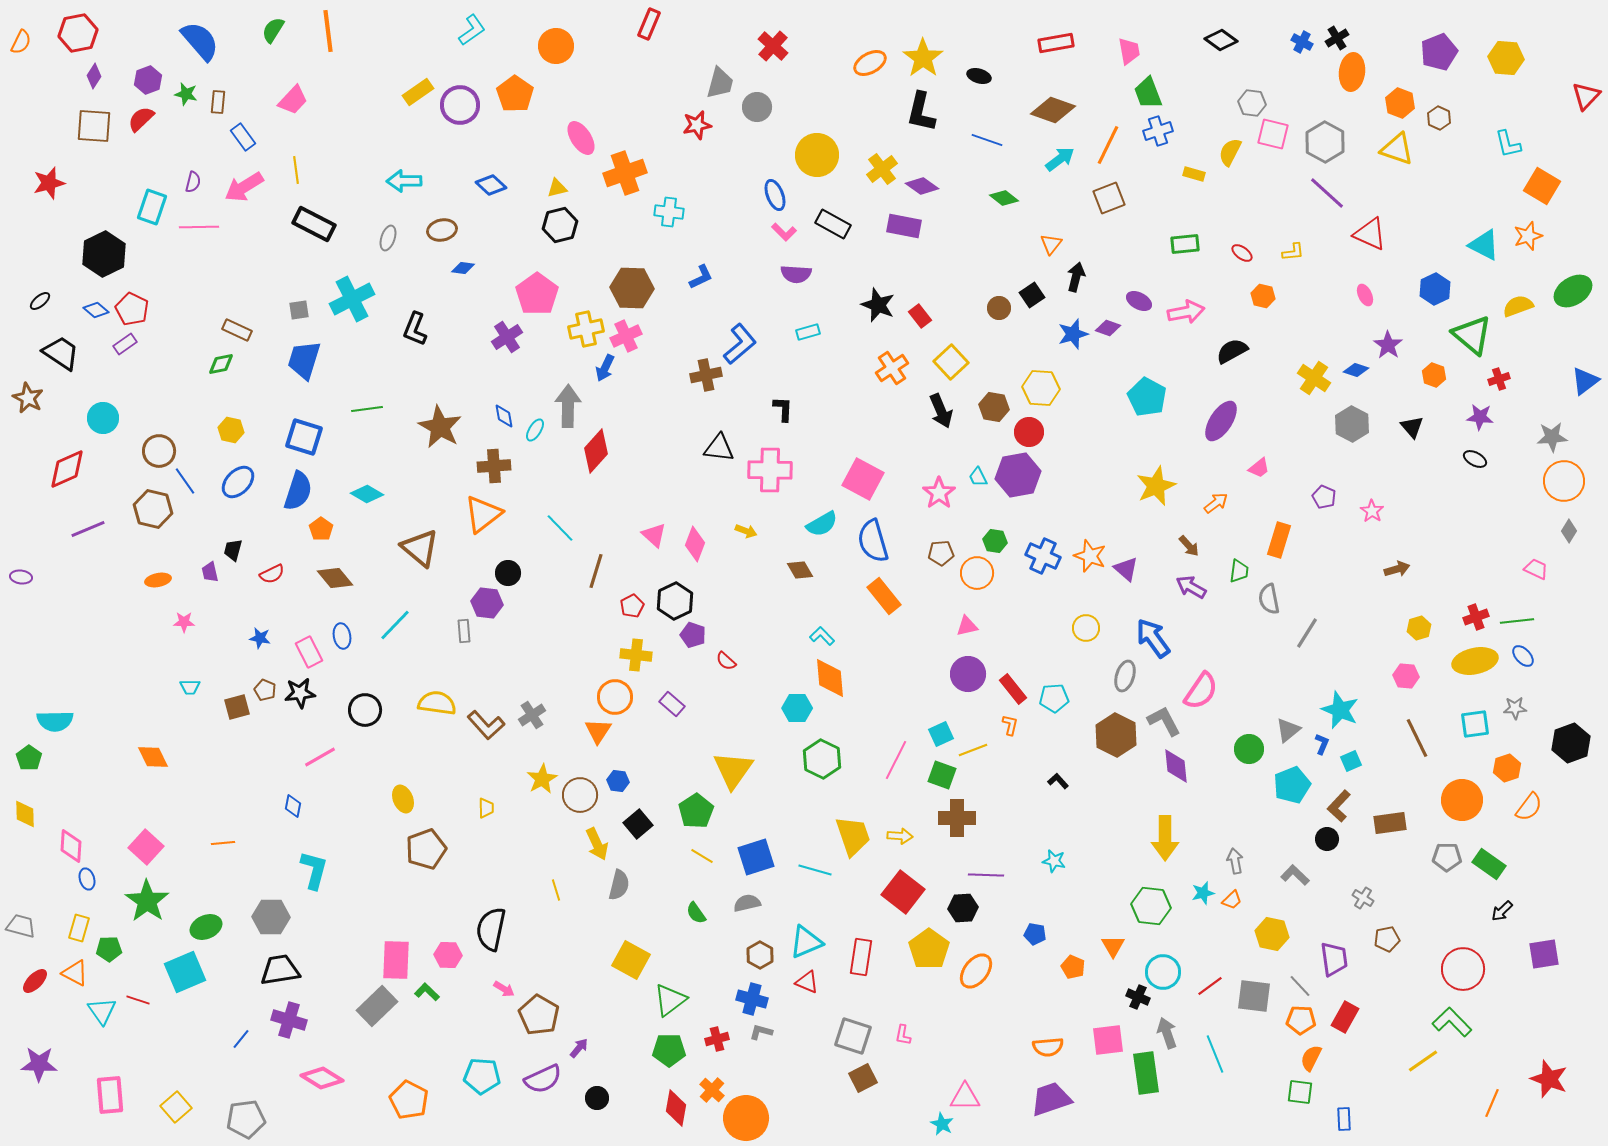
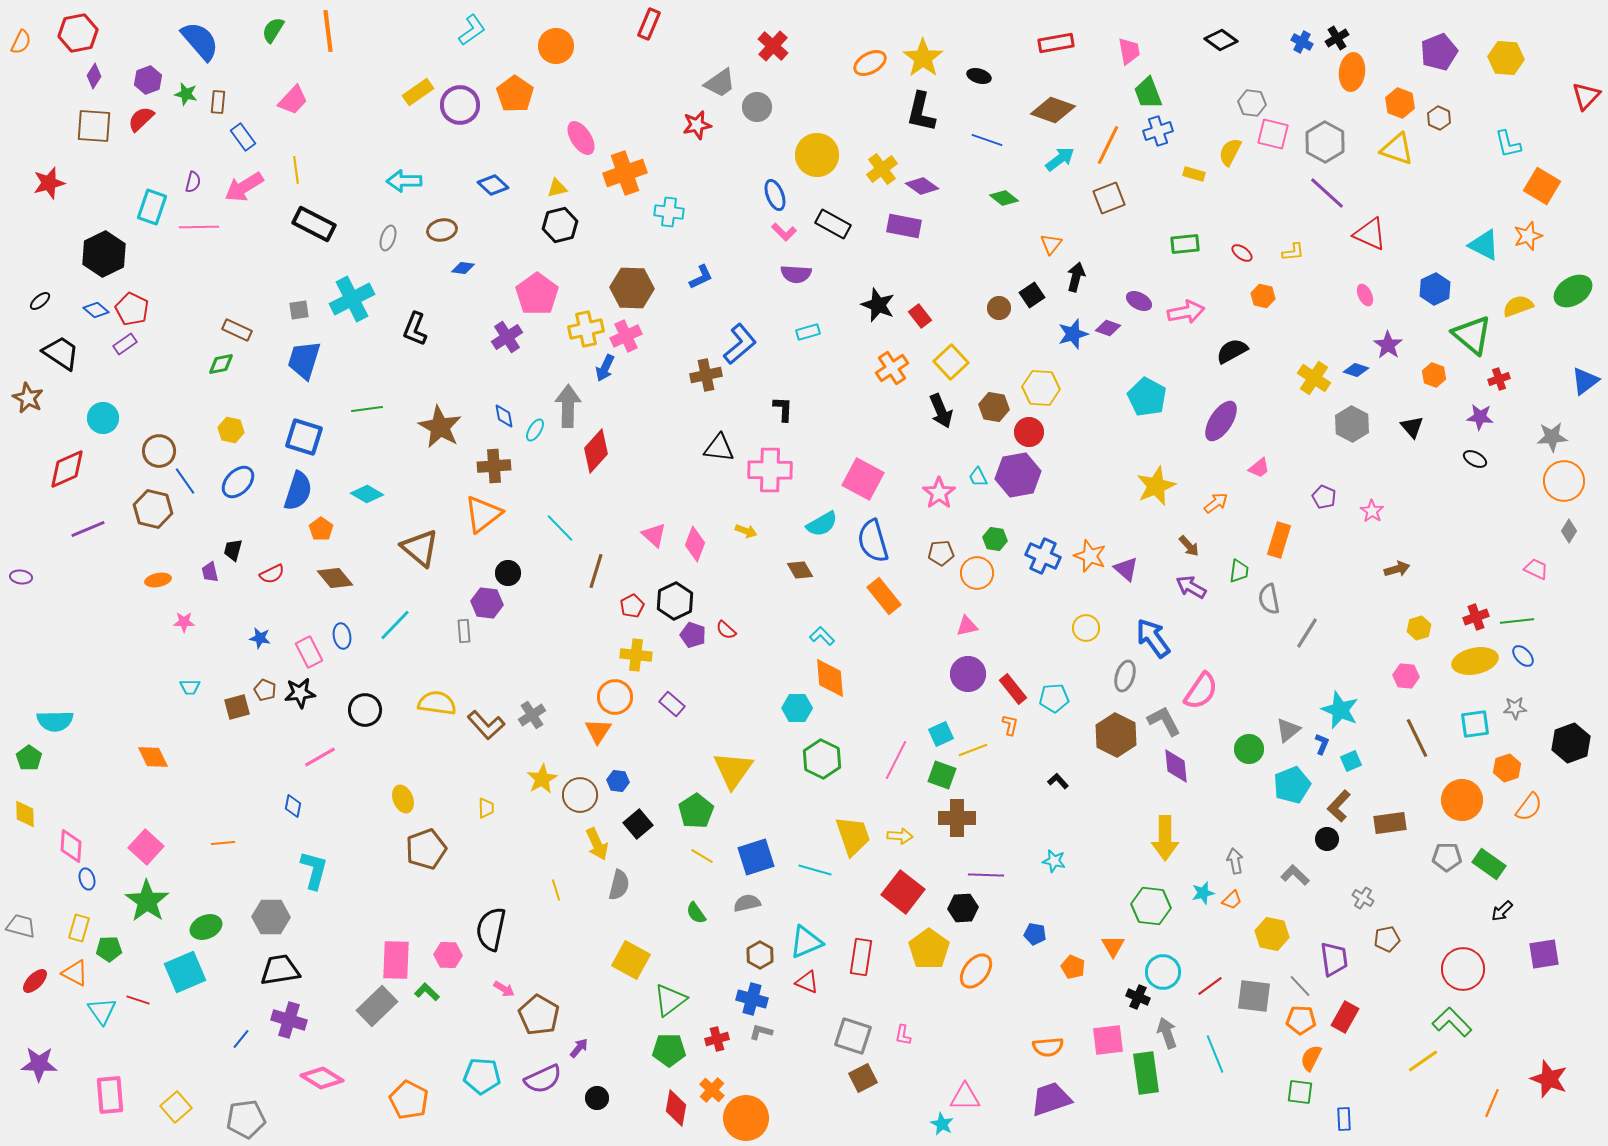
gray trapezoid at (720, 83): rotated 40 degrees clockwise
blue diamond at (491, 185): moved 2 px right
green hexagon at (995, 541): moved 2 px up
red semicircle at (726, 661): moved 31 px up
